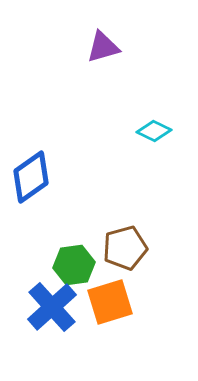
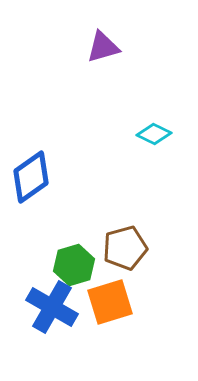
cyan diamond: moved 3 px down
green hexagon: rotated 9 degrees counterclockwise
blue cross: rotated 18 degrees counterclockwise
